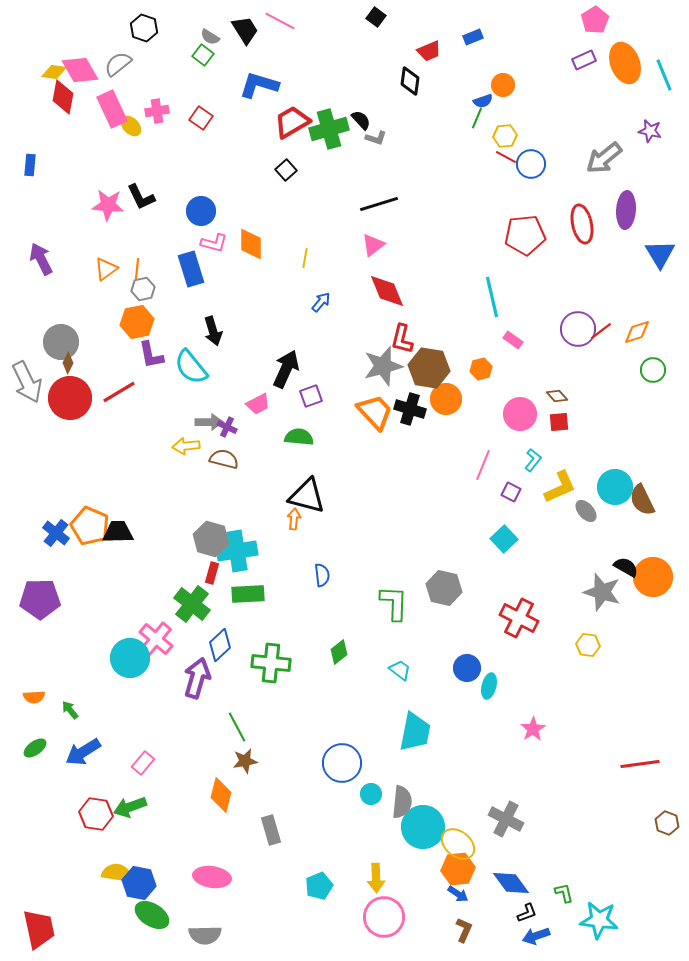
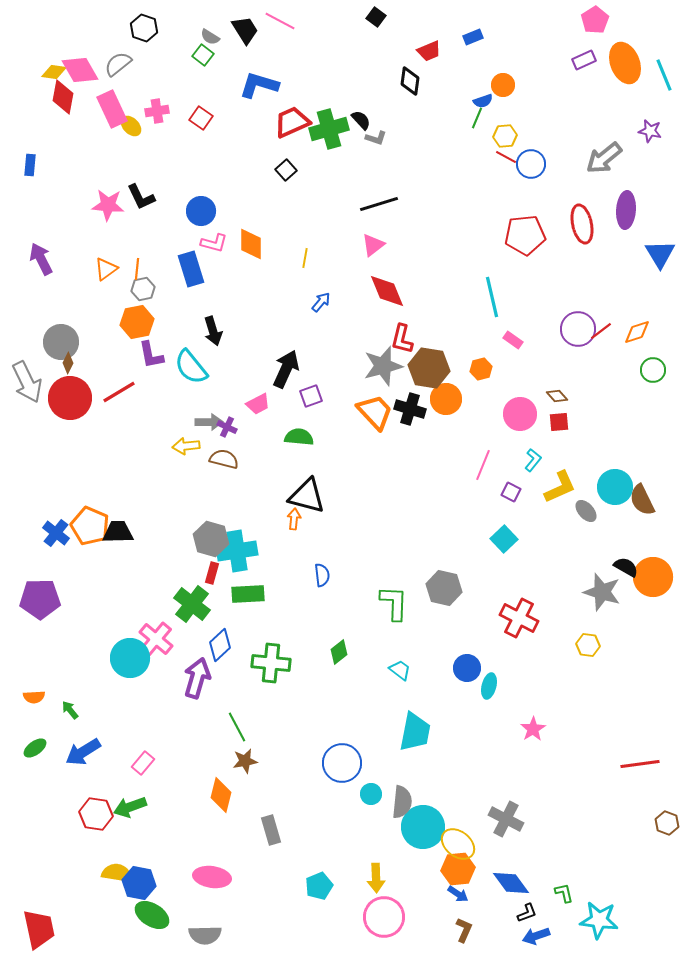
red trapezoid at (292, 122): rotated 6 degrees clockwise
